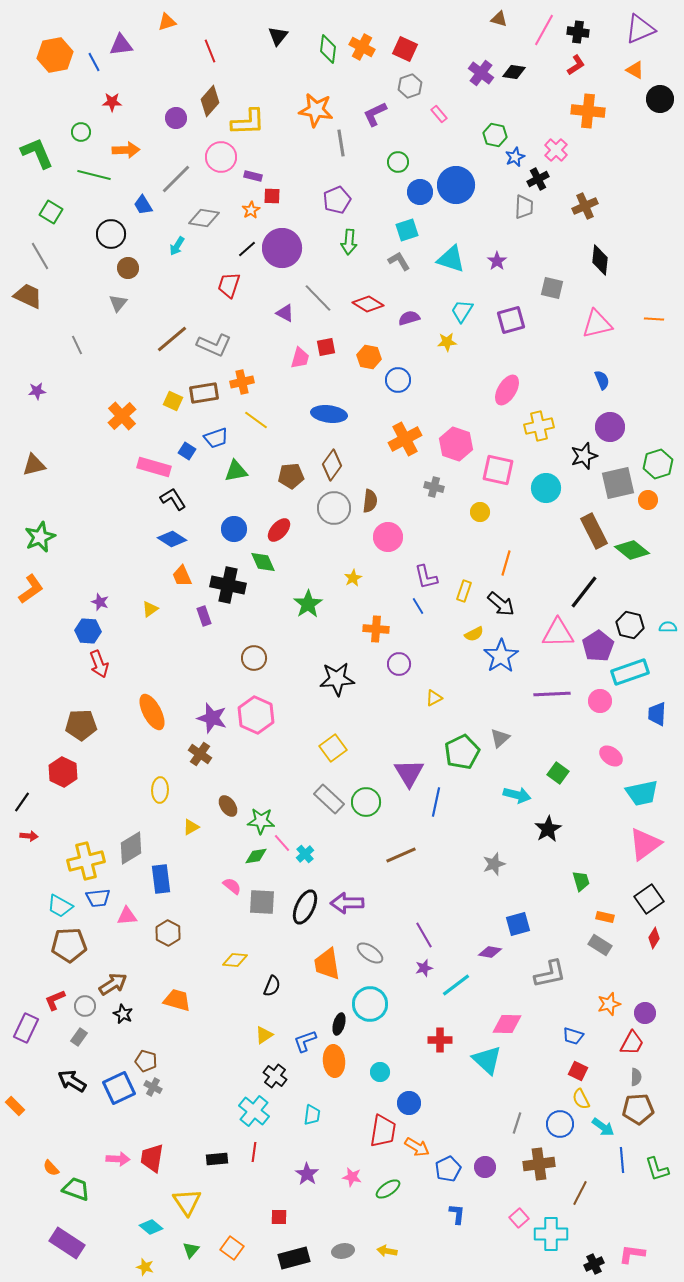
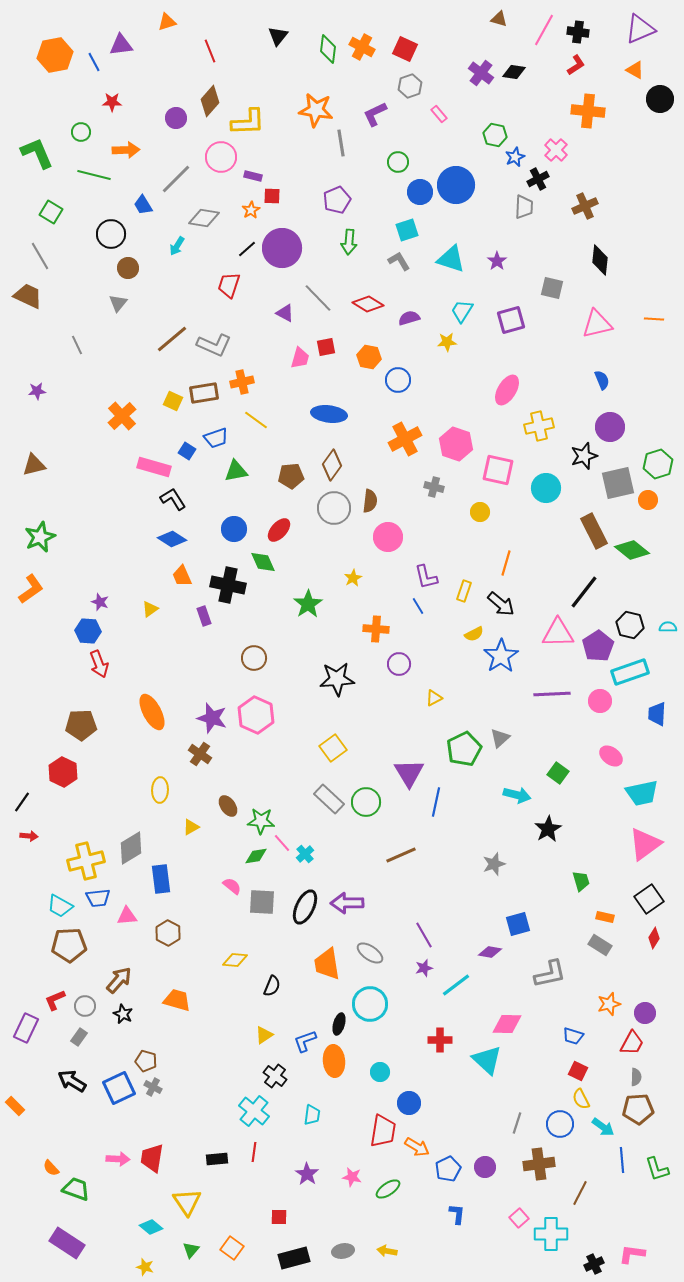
green pentagon at (462, 752): moved 2 px right, 3 px up
brown arrow at (113, 984): moved 6 px right, 4 px up; rotated 16 degrees counterclockwise
